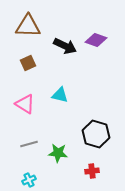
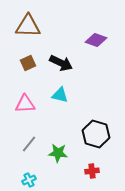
black arrow: moved 4 px left, 17 px down
pink triangle: rotated 35 degrees counterclockwise
gray line: rotated 36 degrees counterclockwise
